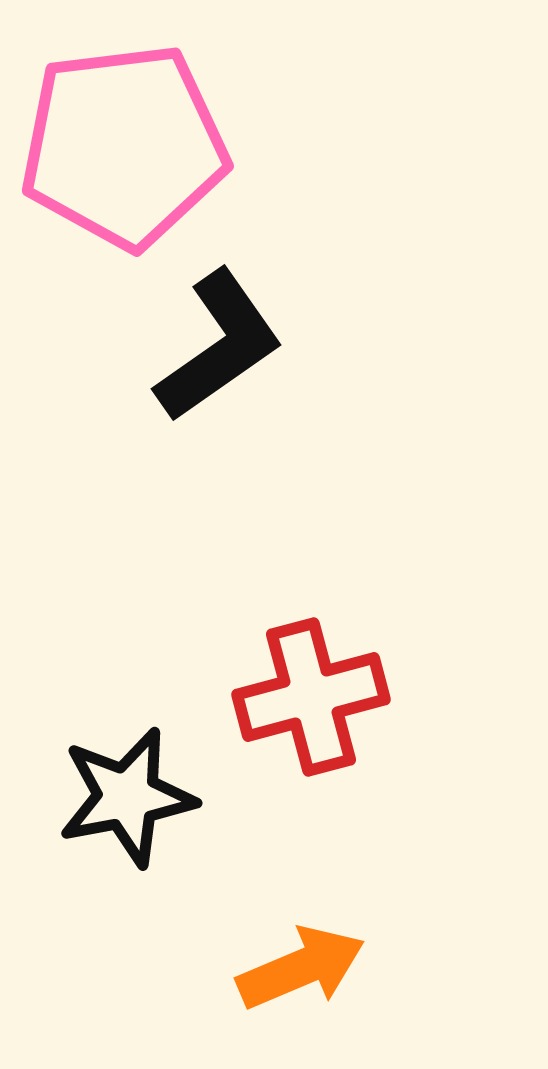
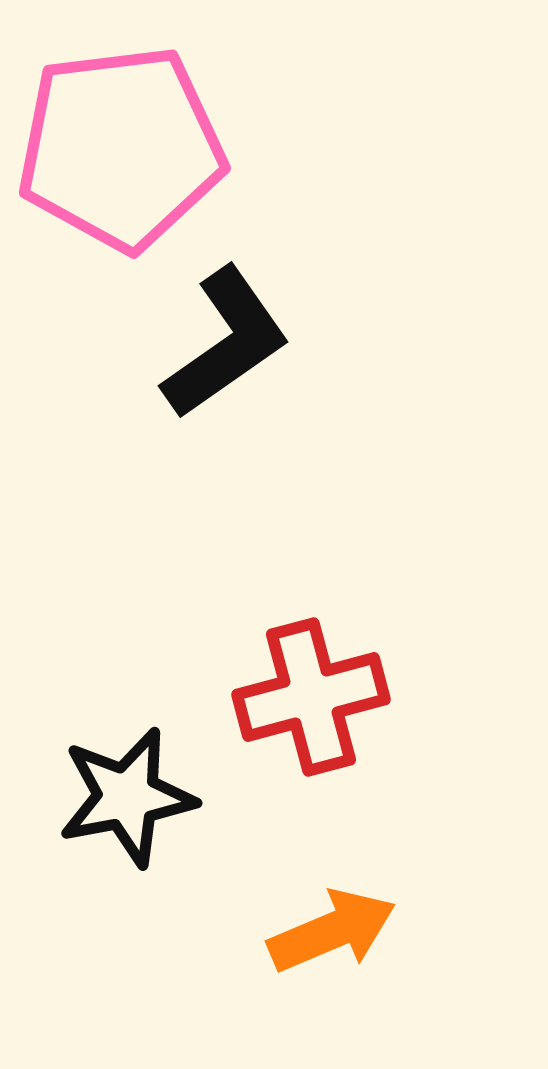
pink pentagon: moved 3 px left, 2 px down
black L-shape: moved 7 px right, 3 px up
orange arrow: moved 31 px right, 37 px up
